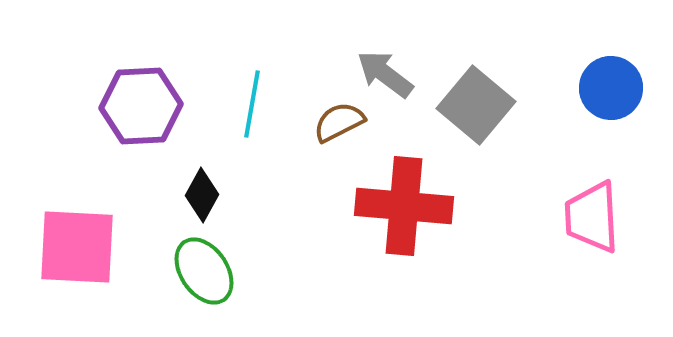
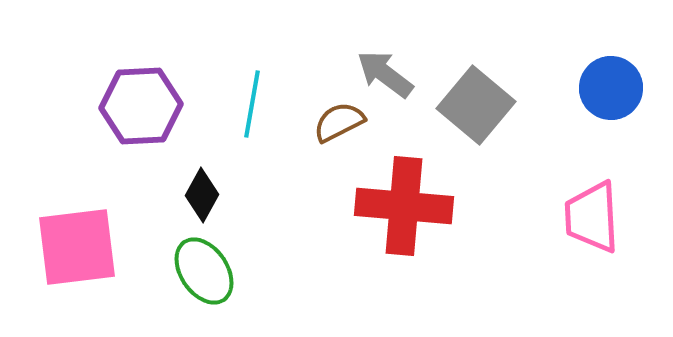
pink square: rotated 10 degrees counterclockwise
